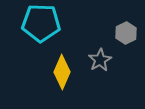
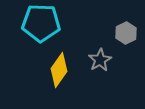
yellow diamond: moved 3 px left, 2 px up; rotated 12 degrees clockwise
